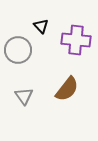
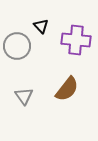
gray circle: moved 1 px left, 4 px up
